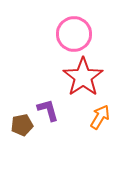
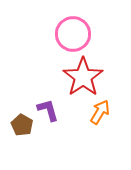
pink circle: moved 1 px left
orange arrow: moved 5 px up
brown pentagon: rotated 30 degrees counterclockwise
